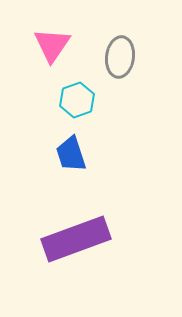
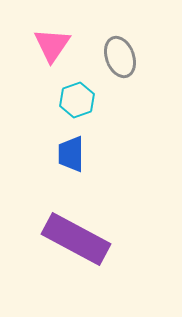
gray ellipse: rotated 27 degrees counterclockwise
blue trapezoid: rotated 18 degrees clockwise
purple rectangle: rotated 48 degrees clockwise
